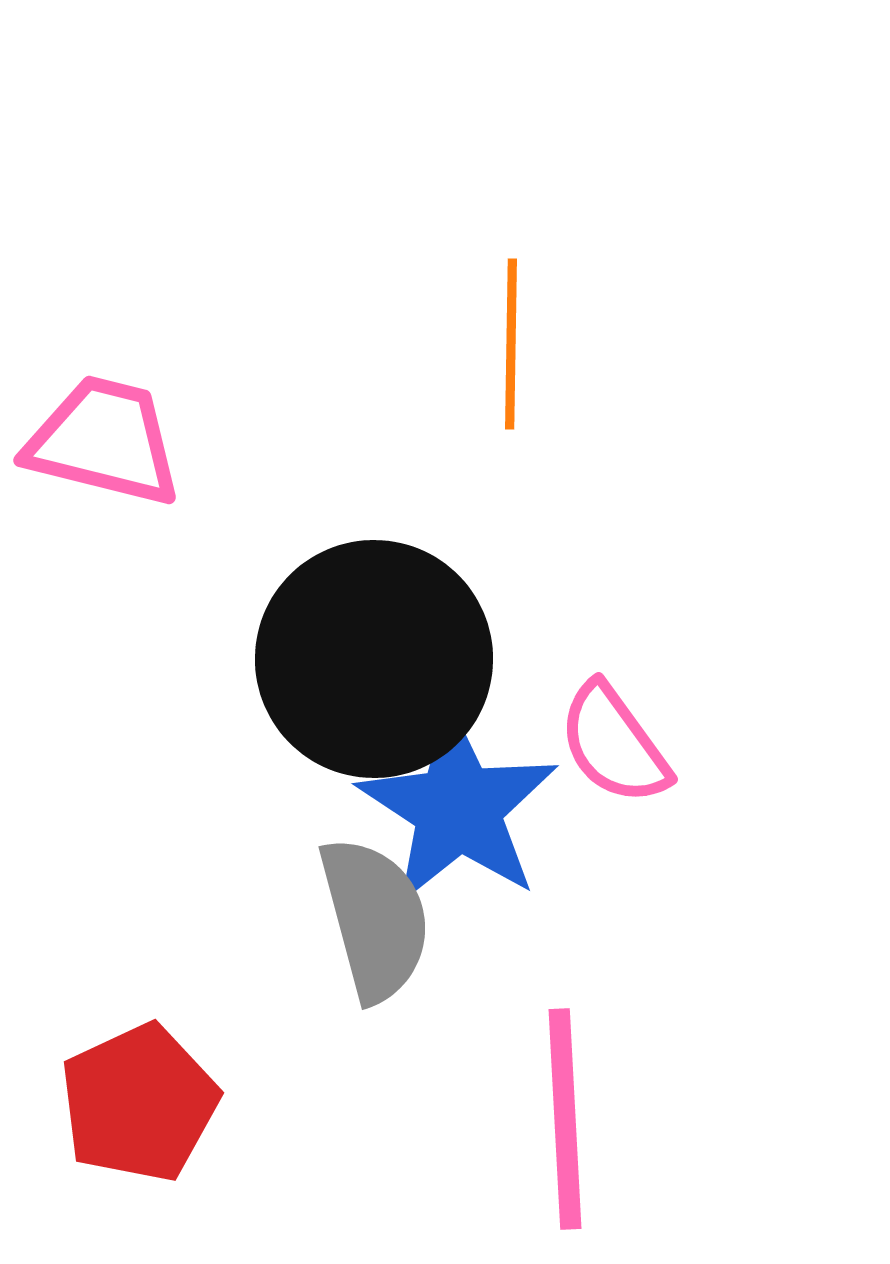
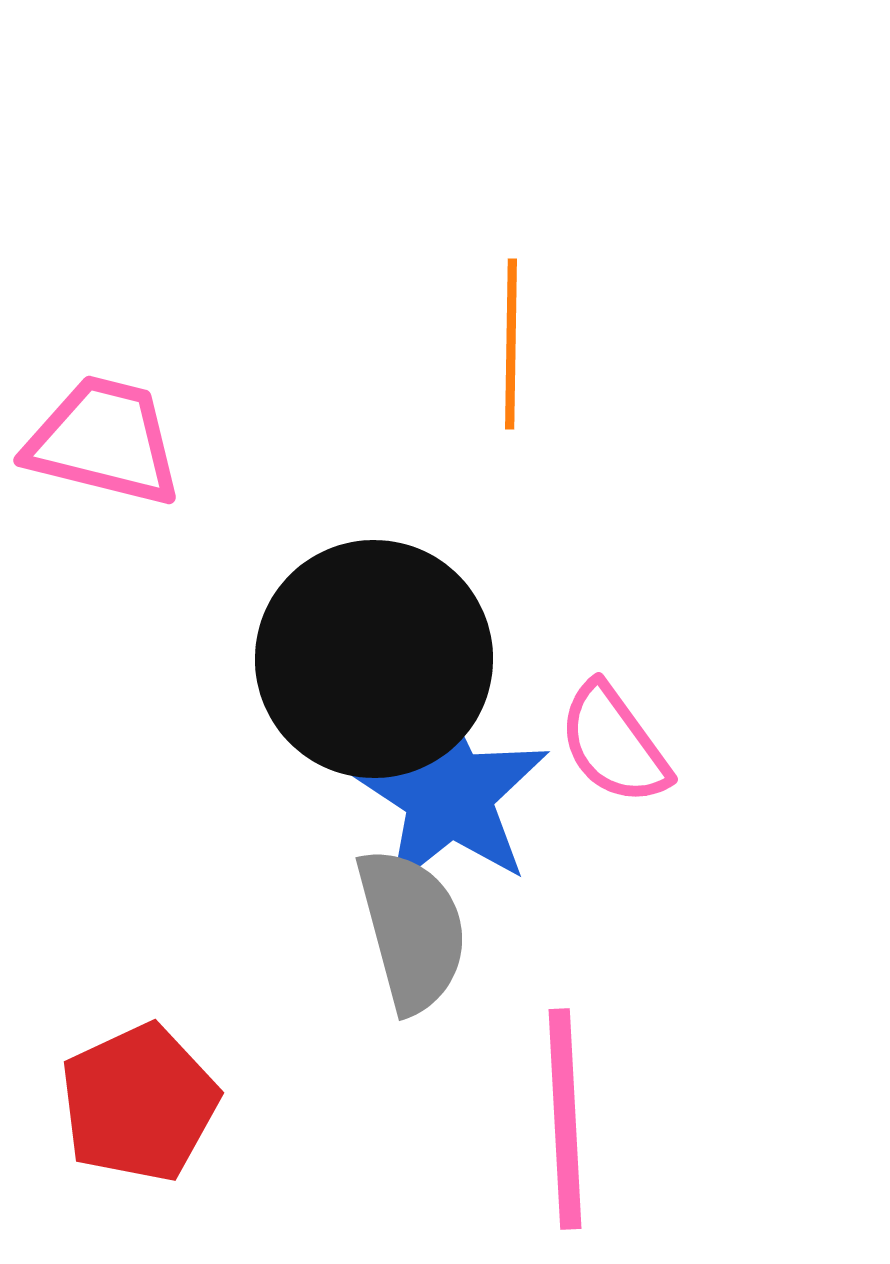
blue star: moved 9 px left, 14 px up
gray semicircle: moved 37 px right, 11 px down
